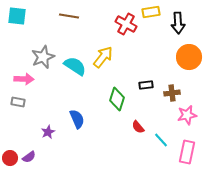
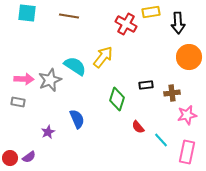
cyan square: moved 10 px right, 3 px up
gray star: moved 7 px right, 23 px down
